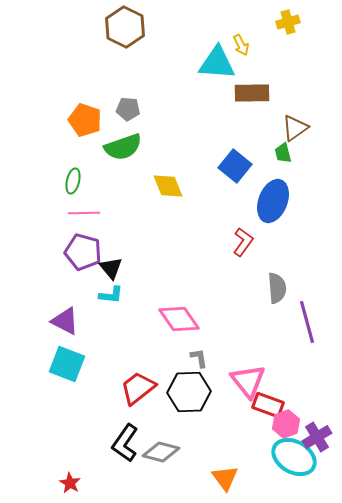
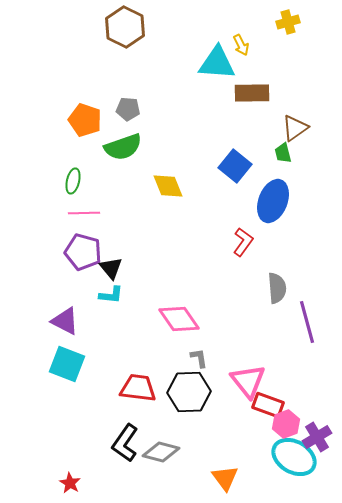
red trapezoid: rotated 45 degrees clockwise
